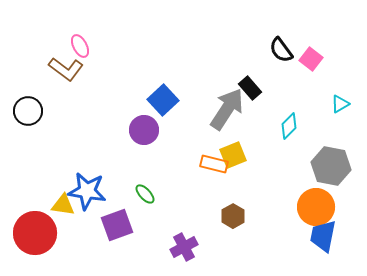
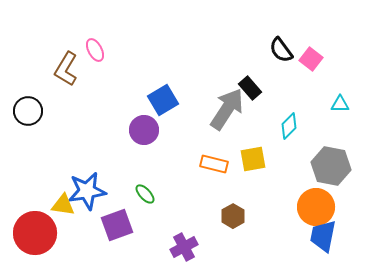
pink ellipse: moved 15 px right, 4 px down
brown L-shape: rotated 84 degrees clockwise
blue square: rotated 12 degrees clockwise
cyan triangle: rotated 30 degrees clockwise
yellow square: moved 20 px right, 4 px down; rotated 12 degrees clockwise
blue star: rotated 18 degrees counterclockwise
